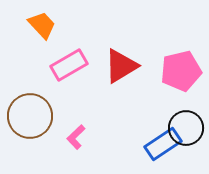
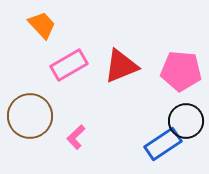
red triangle: rotated 9 degrees clockwise
pink pentagon: rotated 18 degrees clockwise
black circle: moved 7 px up
